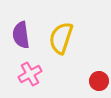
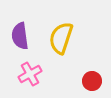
purple semicircle: moved 1 px left, 1 px down
red circle: moved 7 px left
